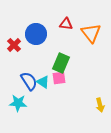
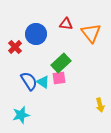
red cross: moved 1 px right, 2 px down
green rectangle: rotated 24 degrees clockwise
cyan star: moved 3 px right, 12 px down; rotated 18 degrees counterclockwise
